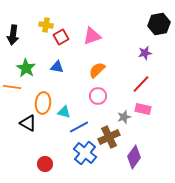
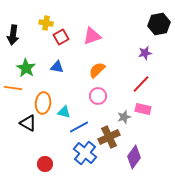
yellow cross: moved 2 px up
orange line: moved 1 px right, 1 px down
